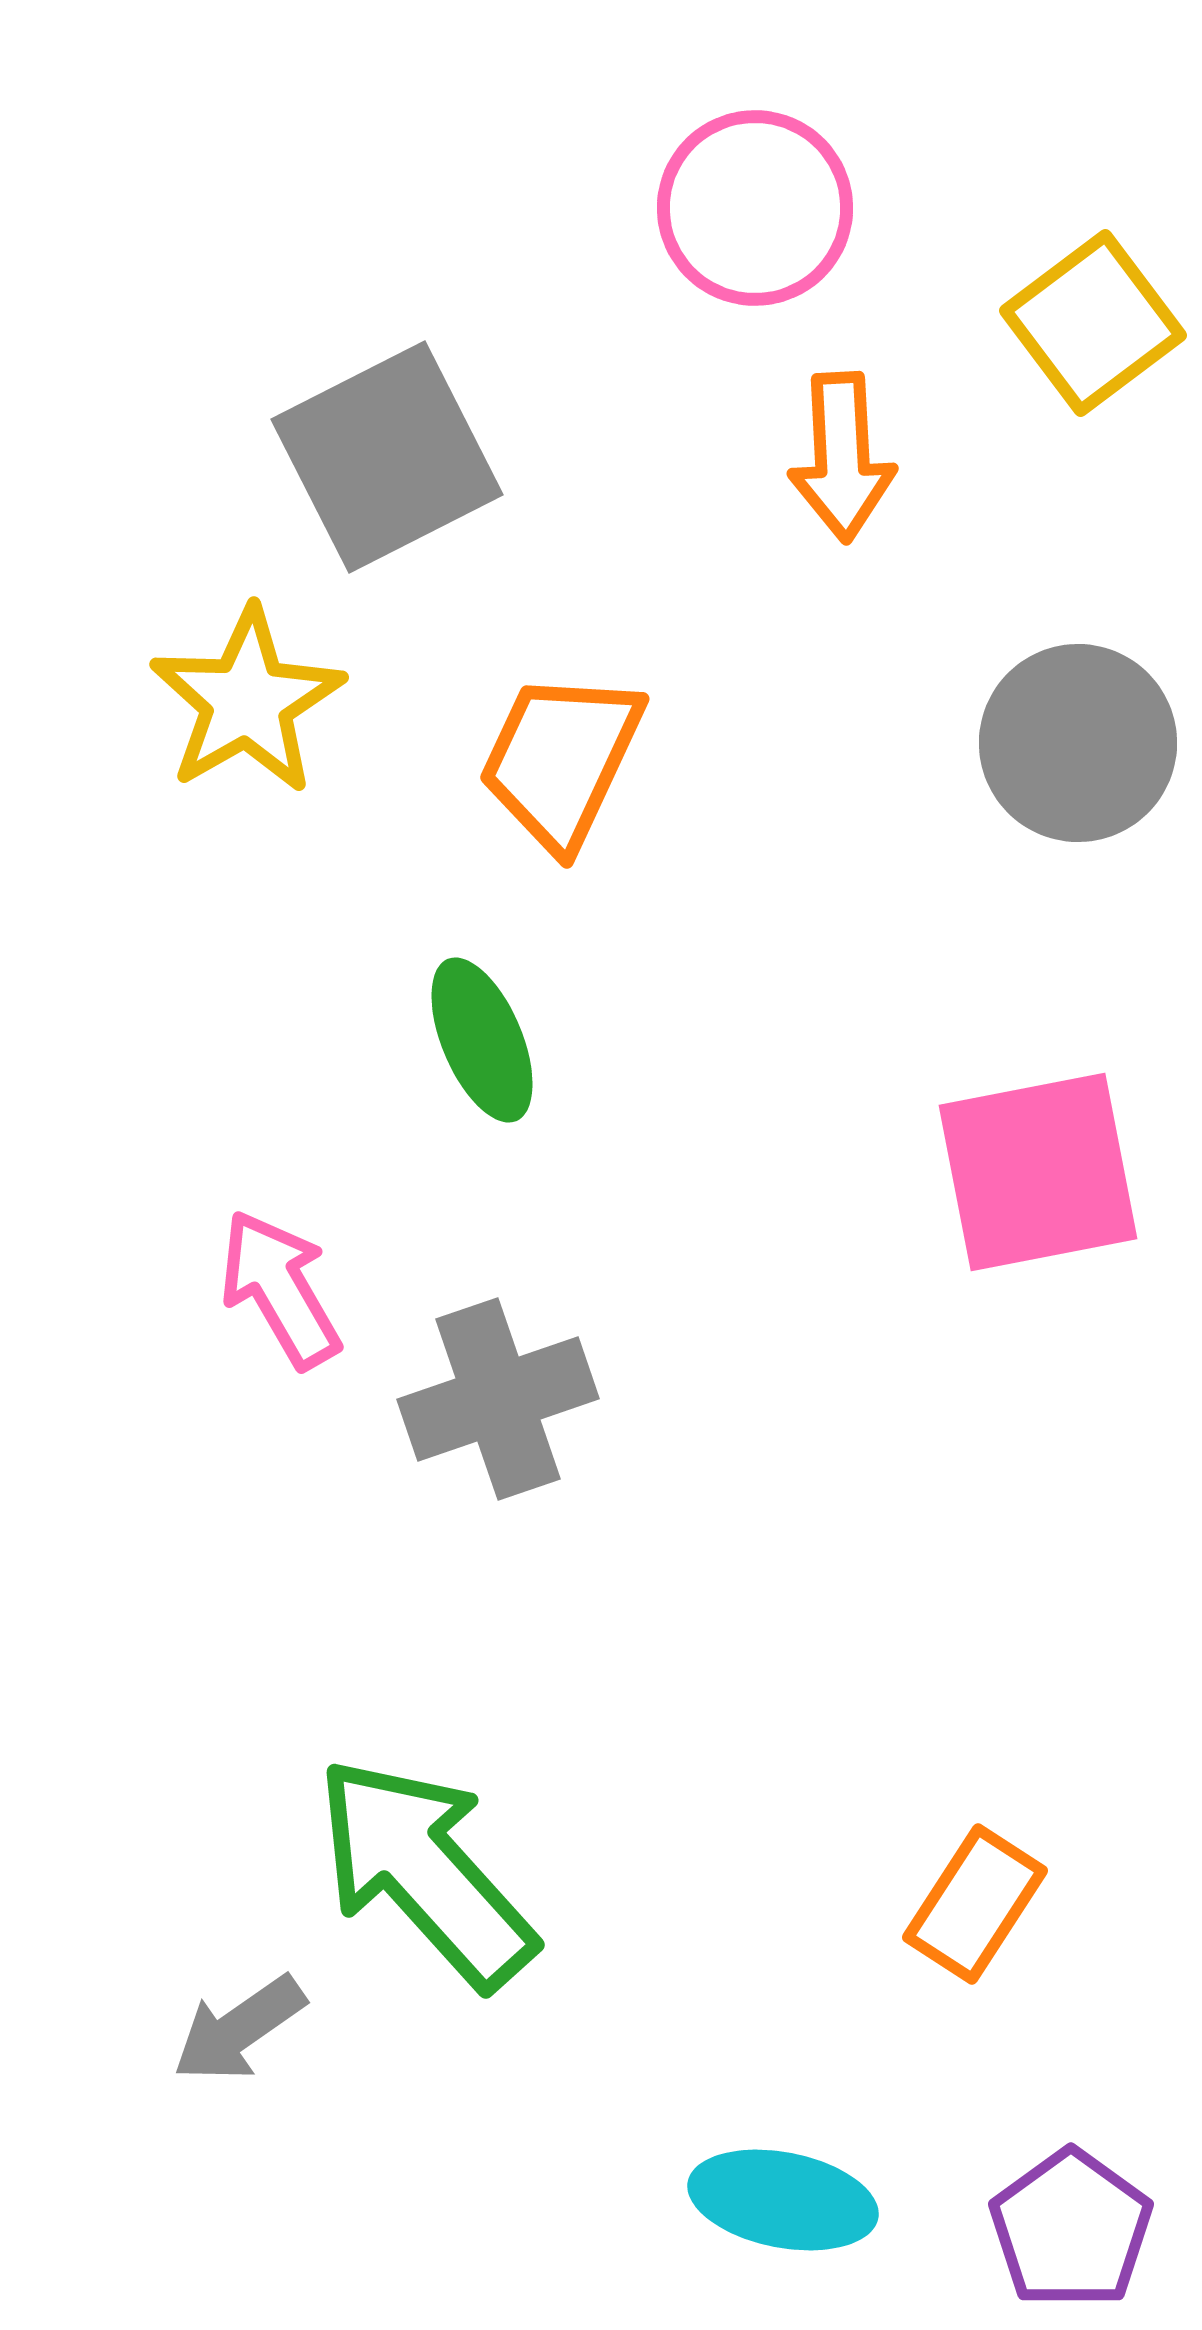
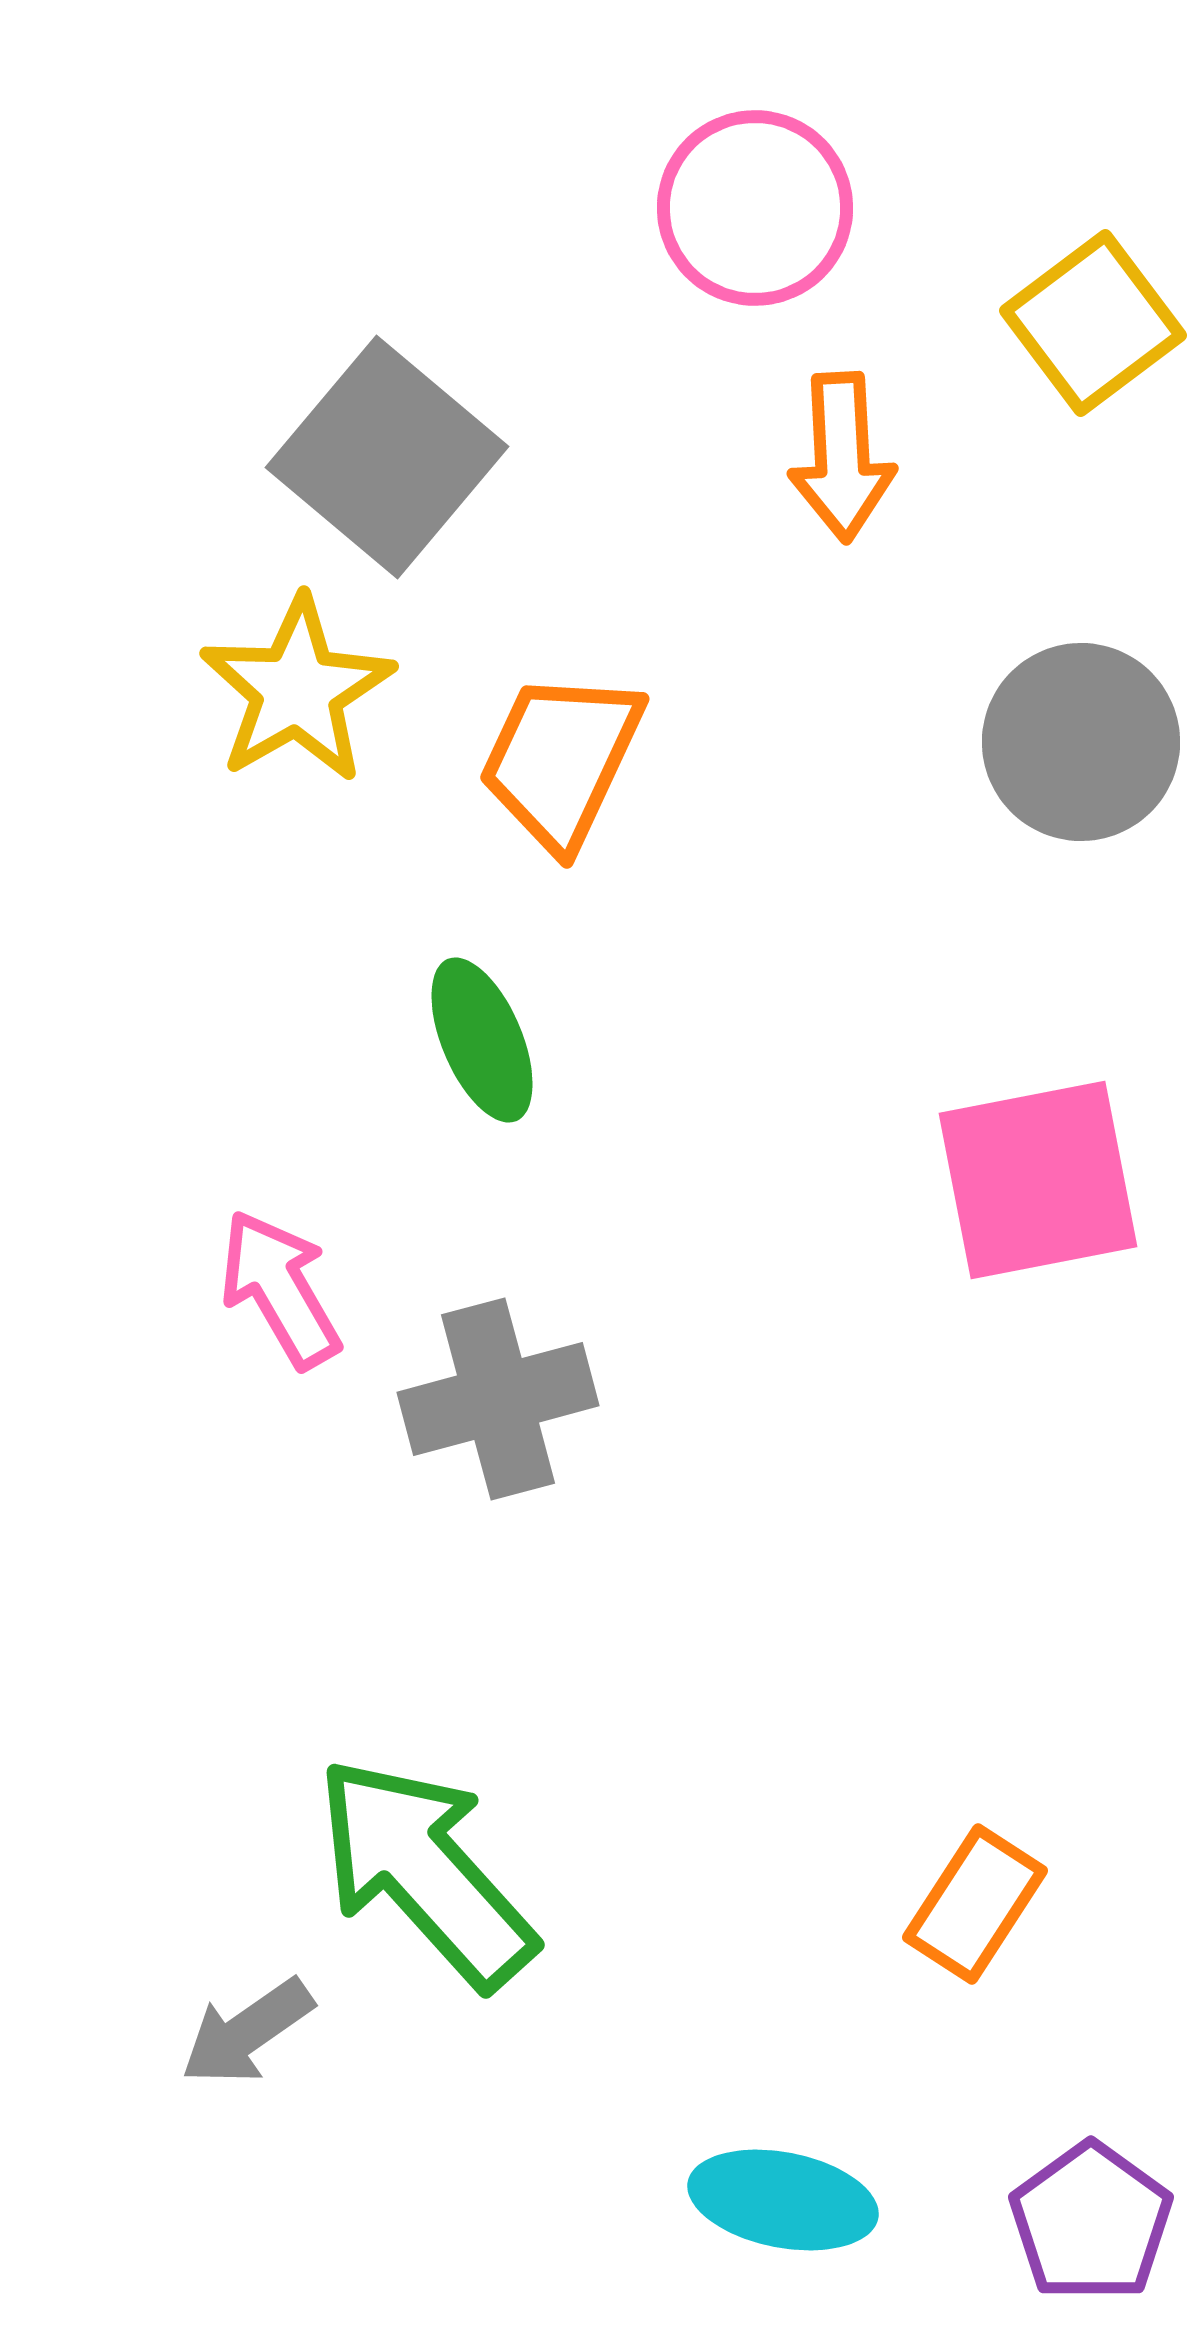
gray square: rotated 23 degrees counterclockwise
yellow star: moved 50 px right, 11 px up
gray circle: moved 3 px right, 1 px up
pink square: moved 8 px down
gray cross: rotated 4 degrees clockwise
gray arrow: moved 8 px right, 3 px down
purple pentagon: moved 20 px right, 7 px up
